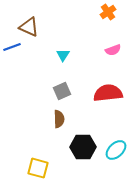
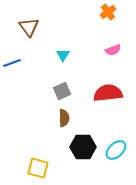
brown triangle: rotated 30 degrees clockwise
blue line: moved 16 px down
brown semicircle: moved 5 px right, 1 px up
